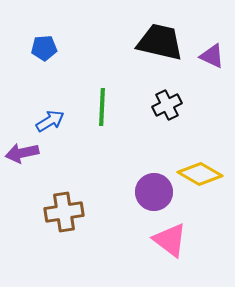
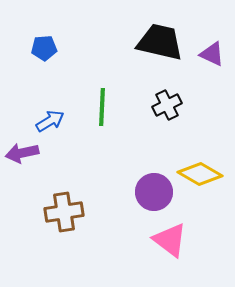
purple triangle: moved 2 px up
